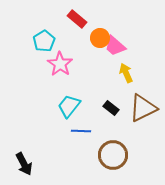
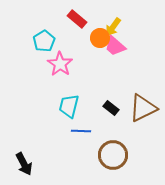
yellow arrow: moved 13 px left, 46 px up; rotated 120 degrees counterclockwise
cyan trapezoid: rotated 25 degrees counterclockwise
